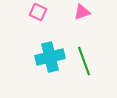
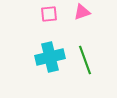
pink square: moved 11 px right, 2 px down; rotated 30 degrees counterclockwise
green line: moved 1 px right, 1 px up
